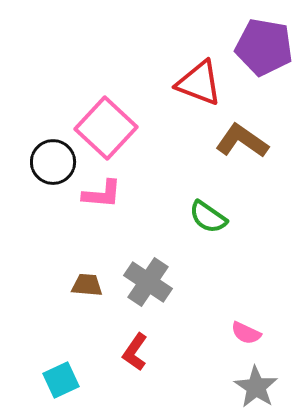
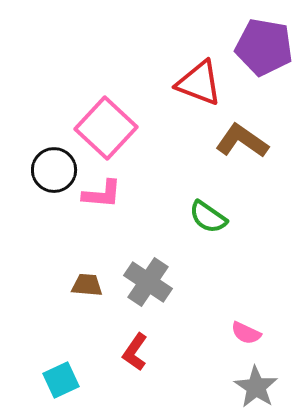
black circle: moved 1 px right, 8 px down
